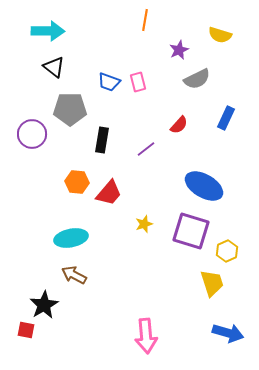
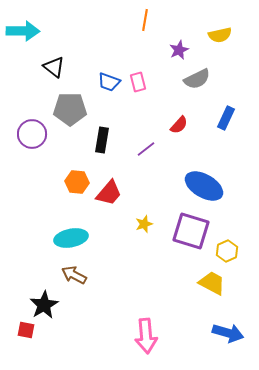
cyan arrow: moved 25 px left
yellow semicircle: rotated 30 degrees counterclockwise
yellow trapezoid: rotated 44 degrees counterclockwise
